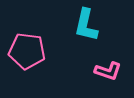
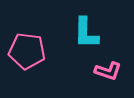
cyan L-shape: moved 8 px down; rotated 12 degrees counterclockwise
